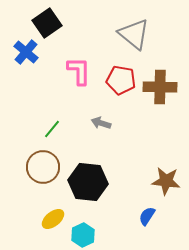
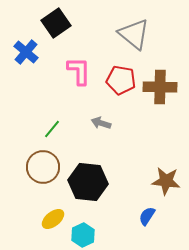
black square: moved 9 px right
